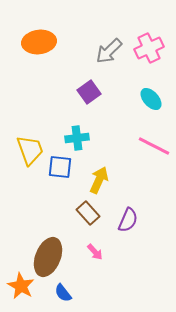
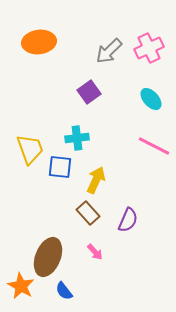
yellow trapezoid: moved 1 px up
yellow arrow: moved 3 px left
blue semicircle: moved 1 px right, 2 px up
